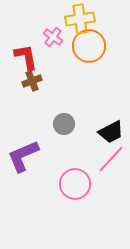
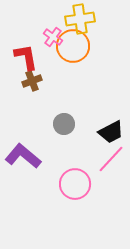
orange circle: moved 16 px left
purple L-shape: rotated 63 degrees clockwise
